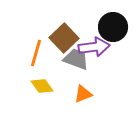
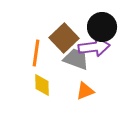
black circle: moved 11 px left
orange line: rotated 8 degrees counterclockwise
yellow diamond: moved 1 px up; rotated 35 degrees clockwise
orange triangle: moved 2 px right, 3 px up
